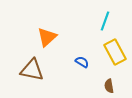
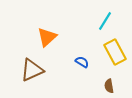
cyan line: rotated 12 degrees clockwise
brown triangle: rotated 35 degrees counterclockwise
